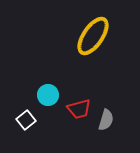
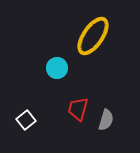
cyan circle: moved 9 px right, 27 px up
red trapezoid: moved 1 px left; rotated 120 degrees clockwise
